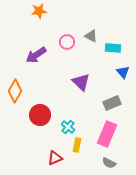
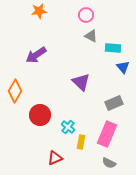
pink circle: moved 19 px right, 27 px up
blue triangle: moved 5 px up
gray rectangle: moved 2 px right
yellow rectangle: moved 4 px right, 3 px up
